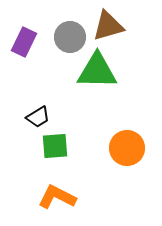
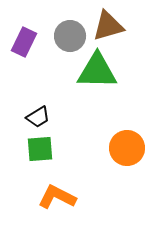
gray circle: moved 1 px up
green square: moved 15 px left, 3 px down
